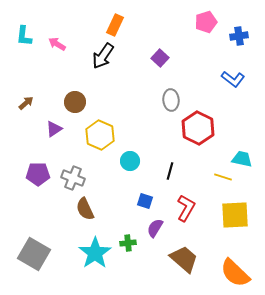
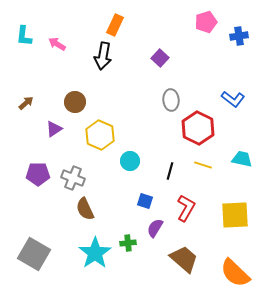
black arrow: rotated 24 degrees counterclockwise
blue L-shape: moved 20 px down
yellow line: moved 20 px left, 12 px up
